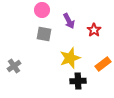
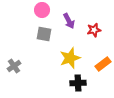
red star: rotated 24 degrees clockwise
black cross: moved 2 px down
